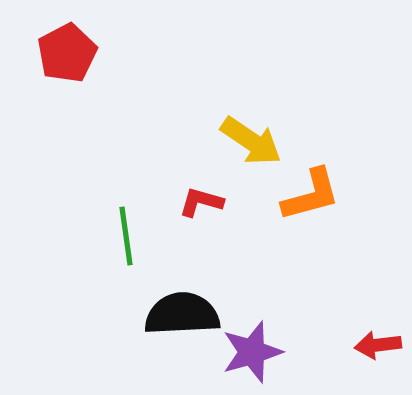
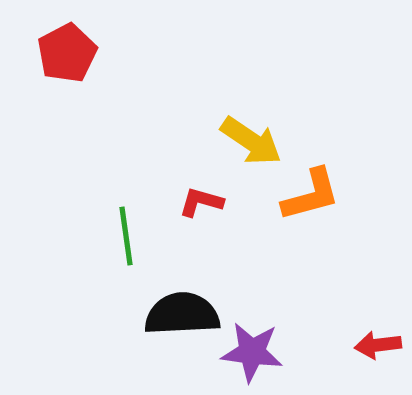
purple star: rotated 24 degrees clockwise
